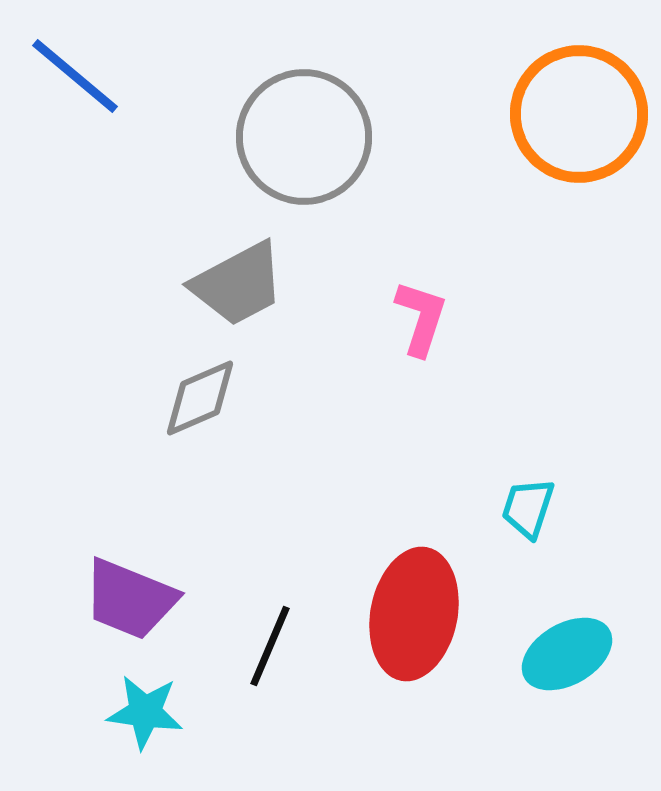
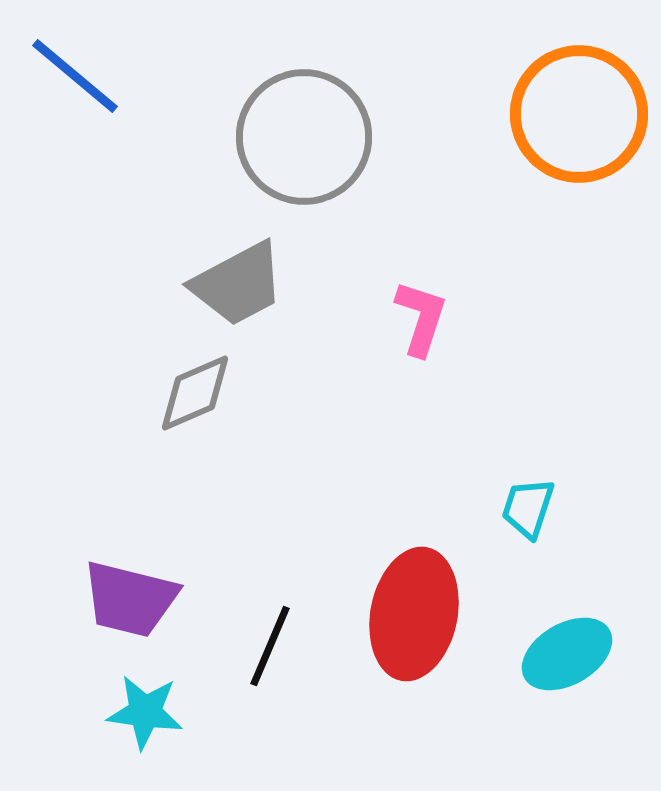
gray diamond: moved 5 px left, 5 px up
purple trapezoid: rotated 8 degrees counterclockwise
